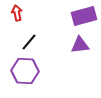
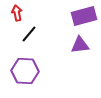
black line: moved 8 px up
